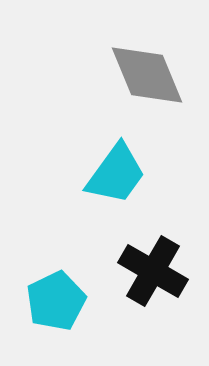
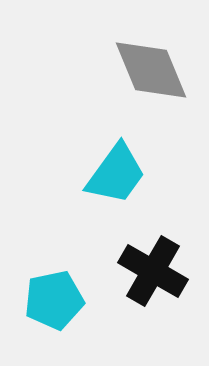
gray diamond: moved 4 px right, 5 px up
cyan pentagon: moved 2 px left, 1 px up; rotated 14 degrees clockwise
